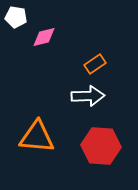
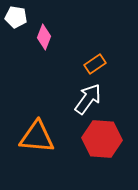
pink diamond: rotated 55 degrees counterclockwise
white arrow: moved 3 px down; rotated 52 degrees counterclockwise
red hexagon: moved 1 px right, 7 px up
